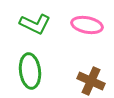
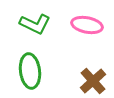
brown cross: moved 2 px right; rotated 24 degrees clockwise
